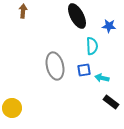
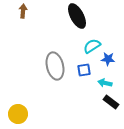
blue star: moved 1 px left, 33 px down
cyan semicircle: rotated 120 degrees counterclockwise
cyan arrow: moved 3 px right, 5 px down
yellow circle: moved 6 px right, 6 px down
